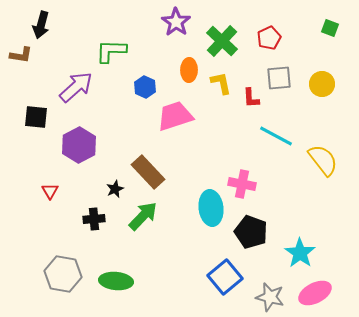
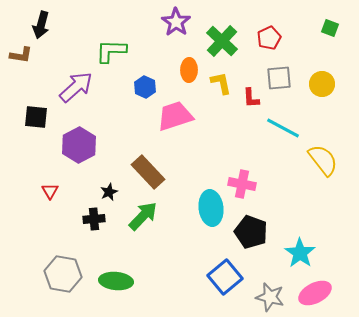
cyan line: moved 7 px right, 8 px up
black star: moved 6 px left, 3 px down
